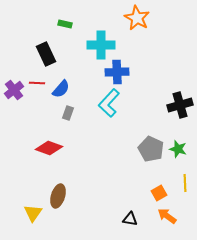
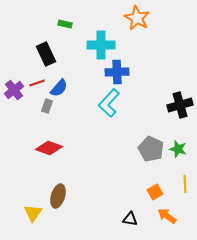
red line: rotated 21 degrees counterclockwise
blue semicircle: moved 2 px left, 1 px up
gray rectangle: moved 21 px left, 7 px up
yellow line: moved 1 px down
orange square: moved 4 px left, 1 px up
